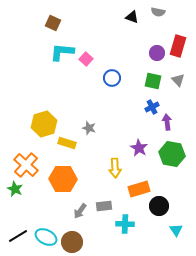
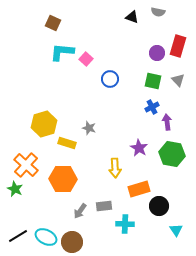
blue circle: moved 2 px left, 1 px down
